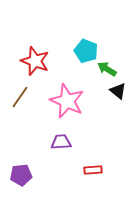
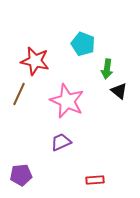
cyan pentagon: moved 3 px left, 7 px up
red star: rotated 8 degrees counterclockwise
green arrow: rotated 114 degrees counterclockwise
black triangle: moved 1 px right
brown line: moved 1 px left, 3 px up; rotated 10 degrees counterclockwise
purple trapezoid: rotated 20 degrees counterclockwise
red rectangle: moved 2 px right, 10 px down
